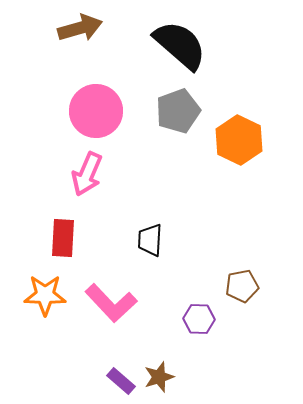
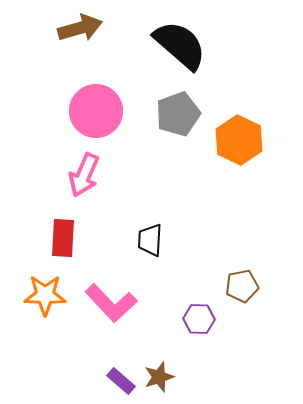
gray pentagon: moved 3 px down
pink arrow: moved 3 px left, 1 px down
